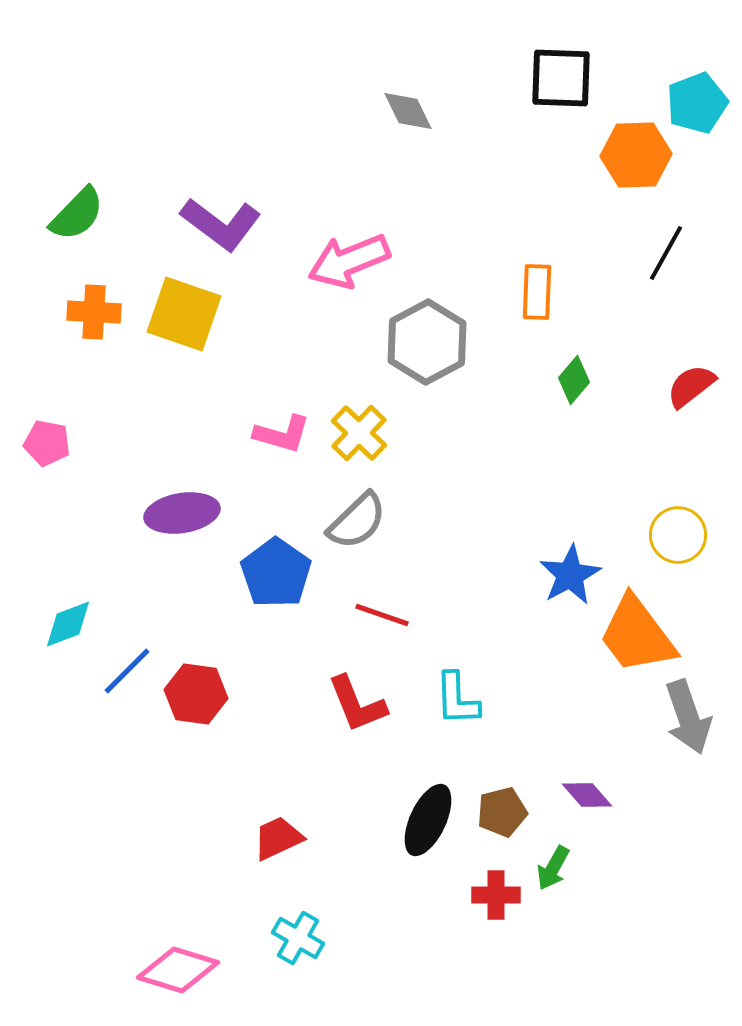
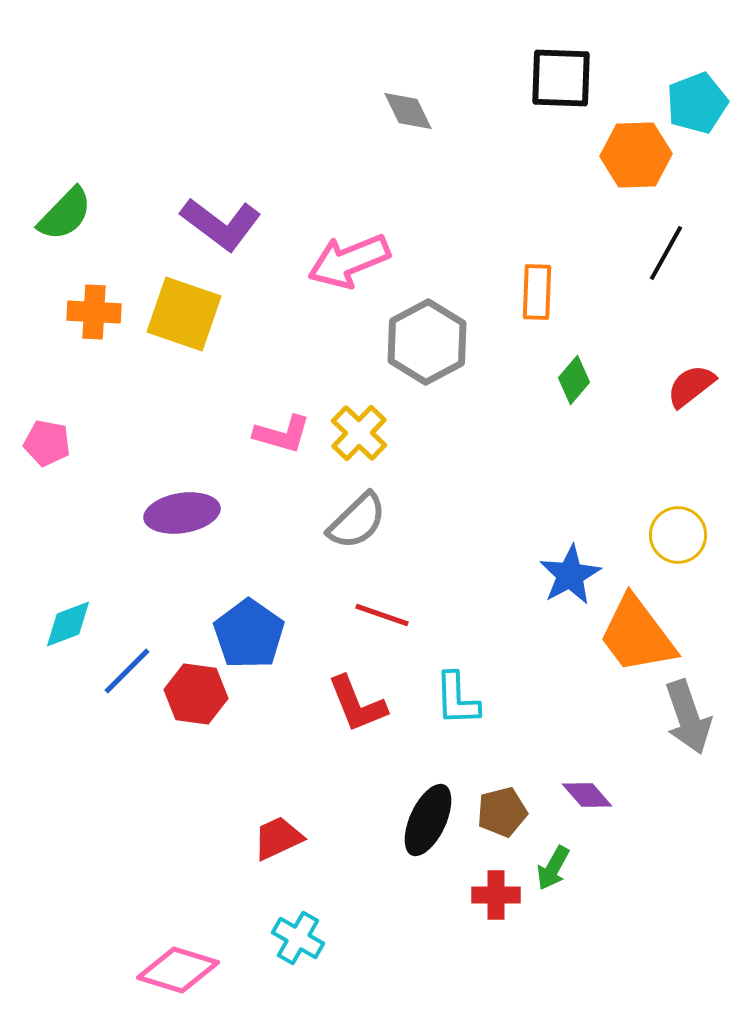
green semicircle: moved 12 px left
blue pentagon: moved 27 px left, 61 px down
